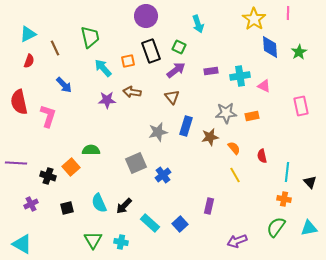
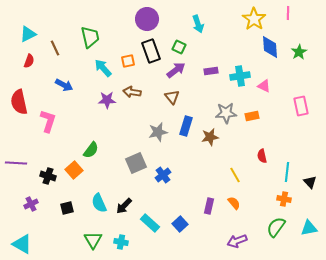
purple circle at (146, 16): moved 1 px right, 3 px down
blue arrow at (64, 85): rotated 18 degrees counterclockwise
pink L-shape at (48, 116): moved 5 px down
orange semicircle at (234, 148): moved 55 px down
green semicircle at (91, 150): rotated 126 degrees clockwise
orange square at (71, 167): moved 3 px right, 3 px down
